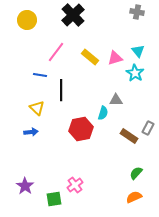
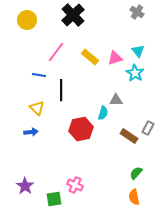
gray cross: rotated 24 degrees clockwise
blue line: moved 1 px left
pink cross: rotated 28 degrees counterclockwise
orange semicircle: rotated 77 degrees counterclockwise
